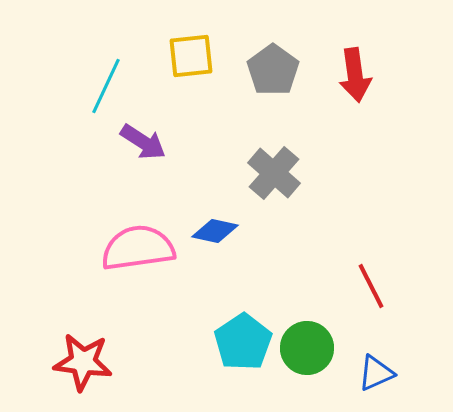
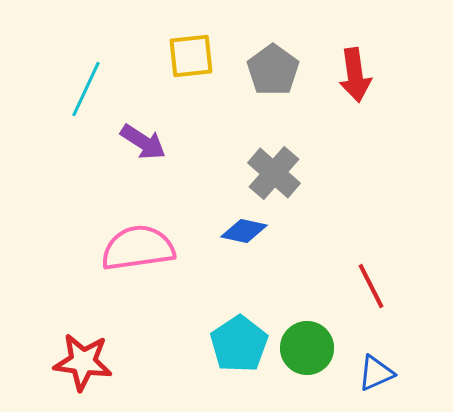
cyan line: moved 20 px left, 3 px down
blue diamond: moved 29 px right
cyan pentagon: moved 4 px left, 2 px down
